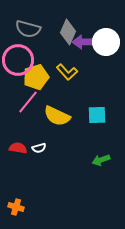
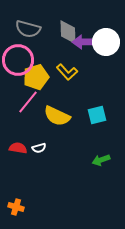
gray diamond: rotated 25 degrees counterclockwise
cyan square: rotated 12 degrees counterclockwise
